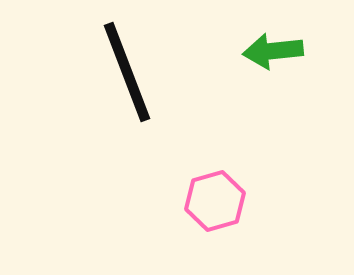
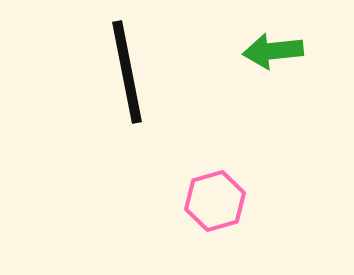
black line: rotated 10 degrees clockwise
